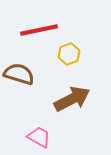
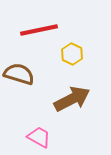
yellow hexagon: moved 3 px right; rotated 15 degrees counterclockwise
